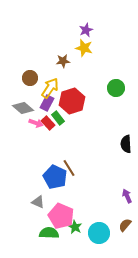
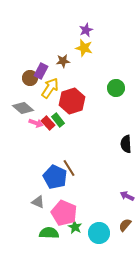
purple rectangle: moved 6 px left, 32 px up
green rectangle: moved 2 px down
purple arrow: rotated 40 degrees counterclockwise
pink pentagon: moved 3 px right, 3 px up
